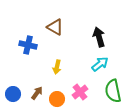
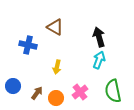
cyan arrow: moved 1 px left, 4 px up; rotated 30 degrees counterclockwise
blue circle: moved 8 px up
orange circle: moved 1 px left, 1 px up
